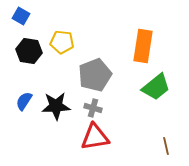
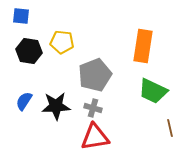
blue square: rotated 24 degrees counterclockwise
green trapezoid: moved 3 px left, 4 px down; rotated 64 degrees clockwise
brown line: moved 4 px right, 18 px up
